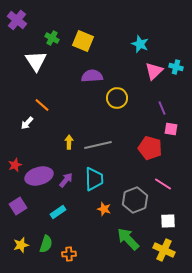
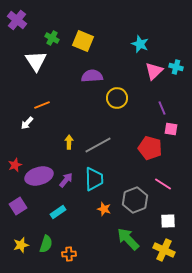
orange line: rotated 63 degrees counterclockwise
gray line: rotated 16 degrees counterclockwise
